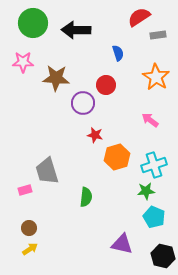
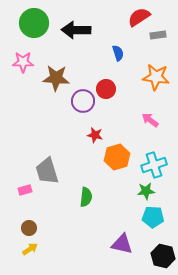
green circle: moved 1 px right
orange star: rotated 24 degrees counterclockwise
red circle: moved 4 px down
purple circle: moved 2 px up
cyan pentagon: moved 1 px left; rotated 20 degrees counterclockwise
